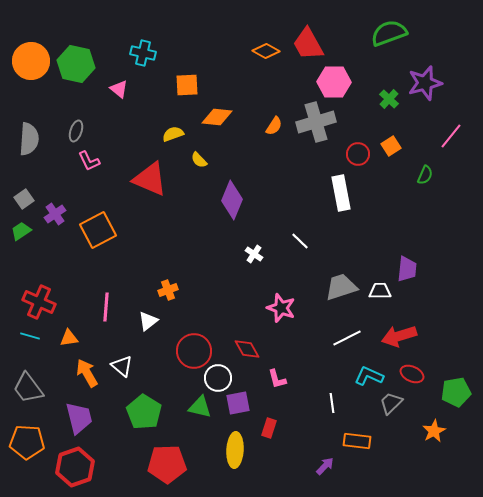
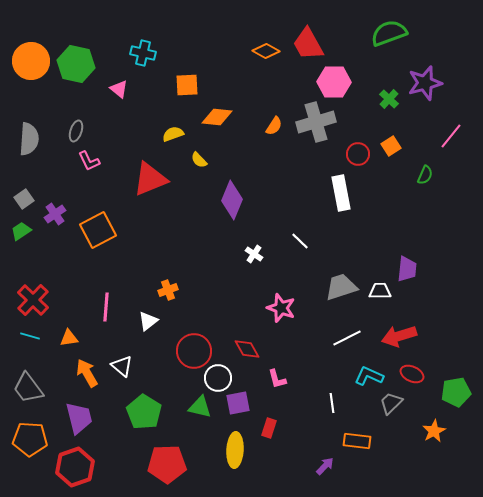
red triangle at (150, 179): rotated 45 degrees counterclockwise
red cross at (39, 302): moved 6 px left, 2 px up; rotated 20 degrees clockwise
orange pentagon at (27, 442): moved 3 px right, 3 px up
